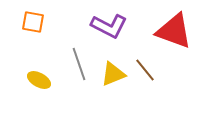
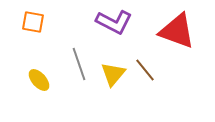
purple L-shape: moved 5 px right, 4 px up
red triangle: moved 3 px right
yellow triangle: rotated 28 degrees counterclockwise
yellow ellipse: rotated 20 degrees clockwise
